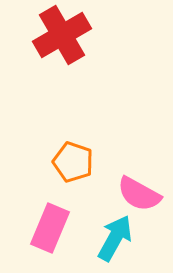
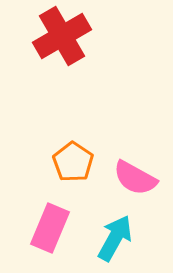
red cross: moved 1 px down
orange pentagon: rotated 15 degrees clockwise
pink semicircle: moved 4 px left, 16 px up
